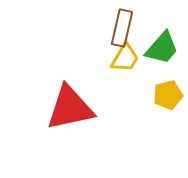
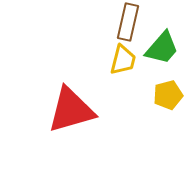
brown rectangle: moved 6 px right, 6 px up
yellow trapezoid: moved 2 px left, 2 px down; rotated 16 degrees counterclockwise
red triangle: moved 1 px right, 2 px down; rotated 4 degrees counterclockwise
